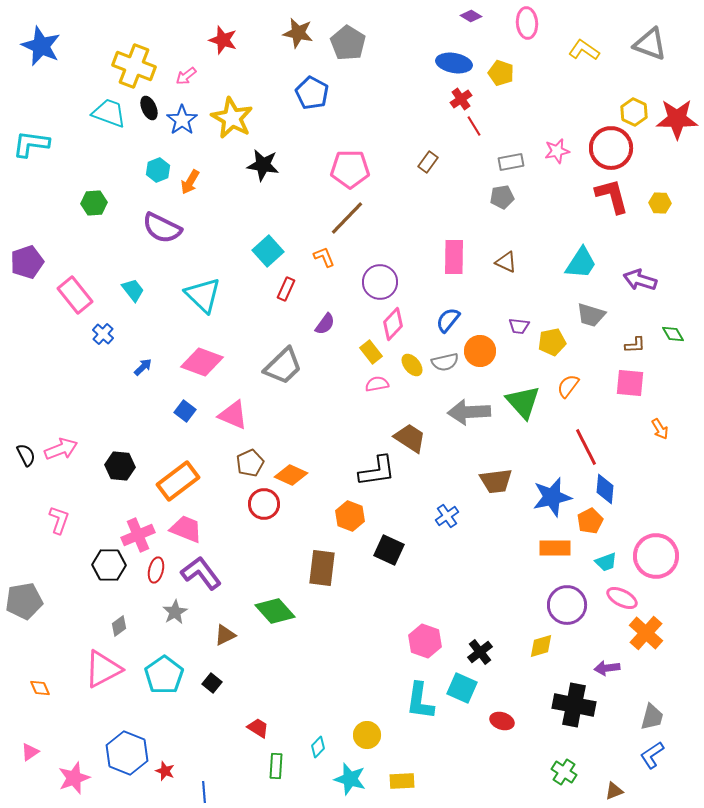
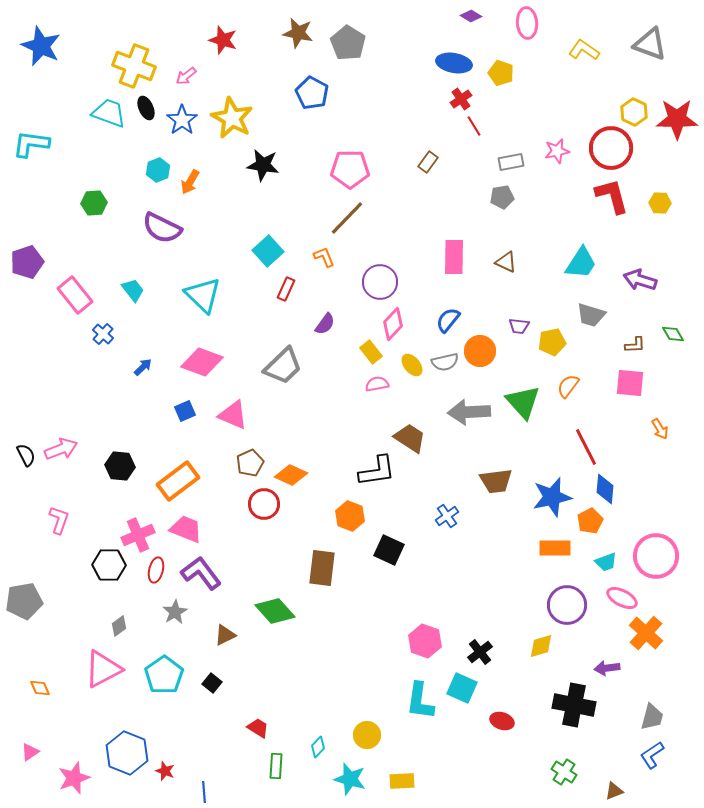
black ellipse at (149, 108): moved 3 px left
blue square at (185, 411): rotated 30 degrees clockwise
